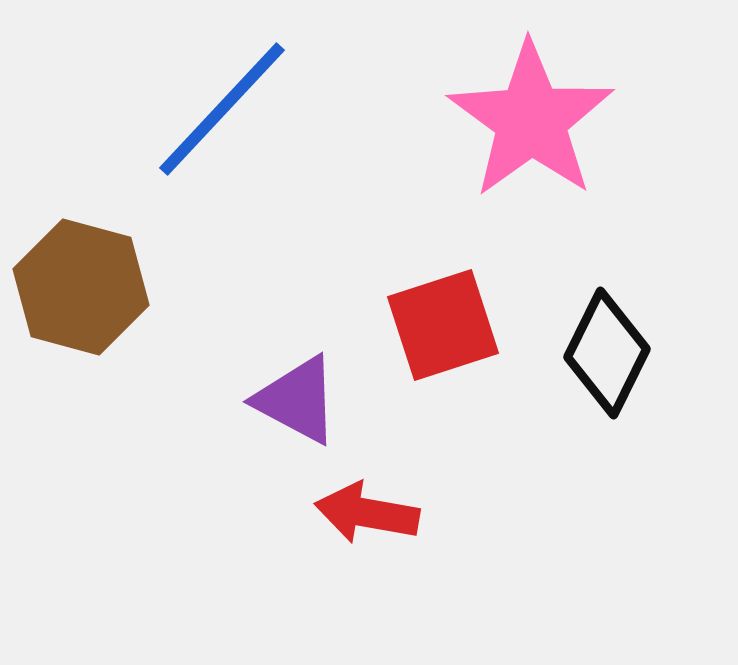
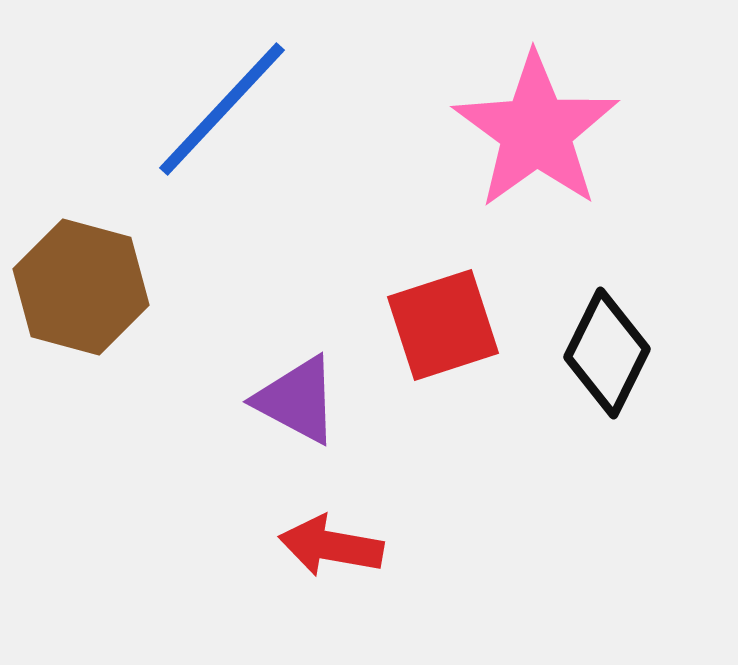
pink star: moved 5 px right, 11 px down
red arrow: moved 36 px left, 33 px down
